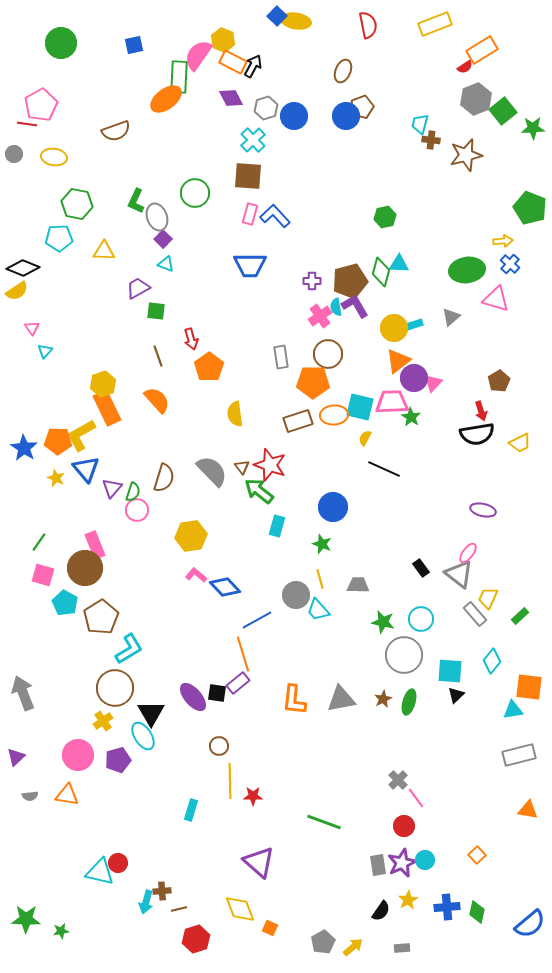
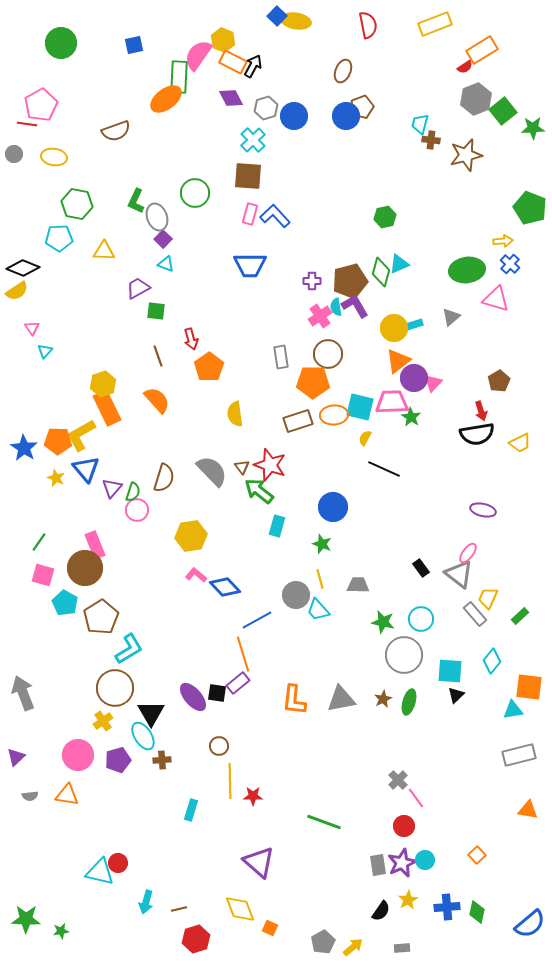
cyan triangle at (399, 264): rotated 25 degrees counterclockwise
brown cross at (162, 891): moved 131 px up
